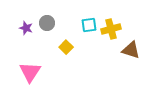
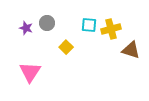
cyan square: rotated 14 degrees clockwise
